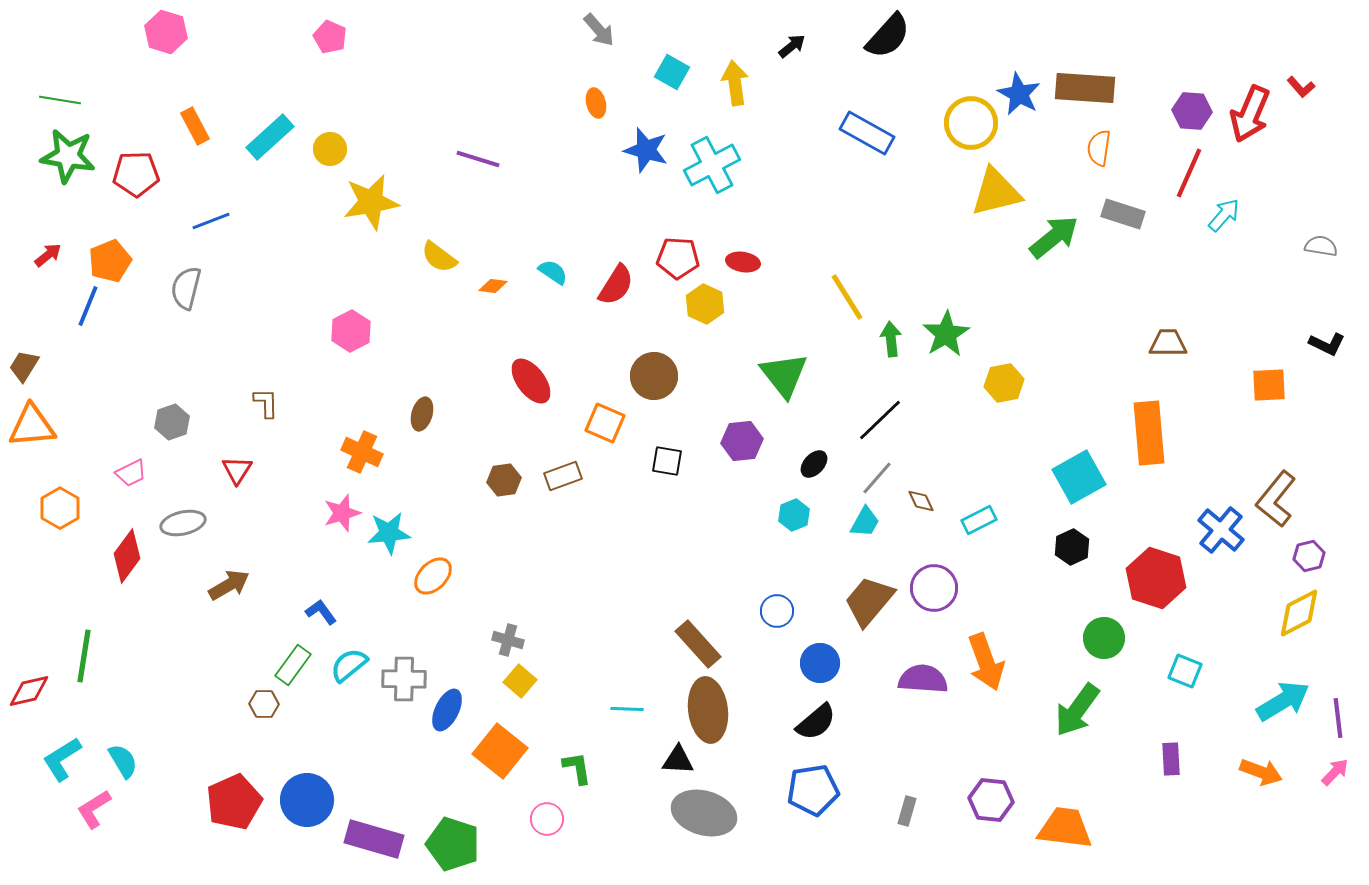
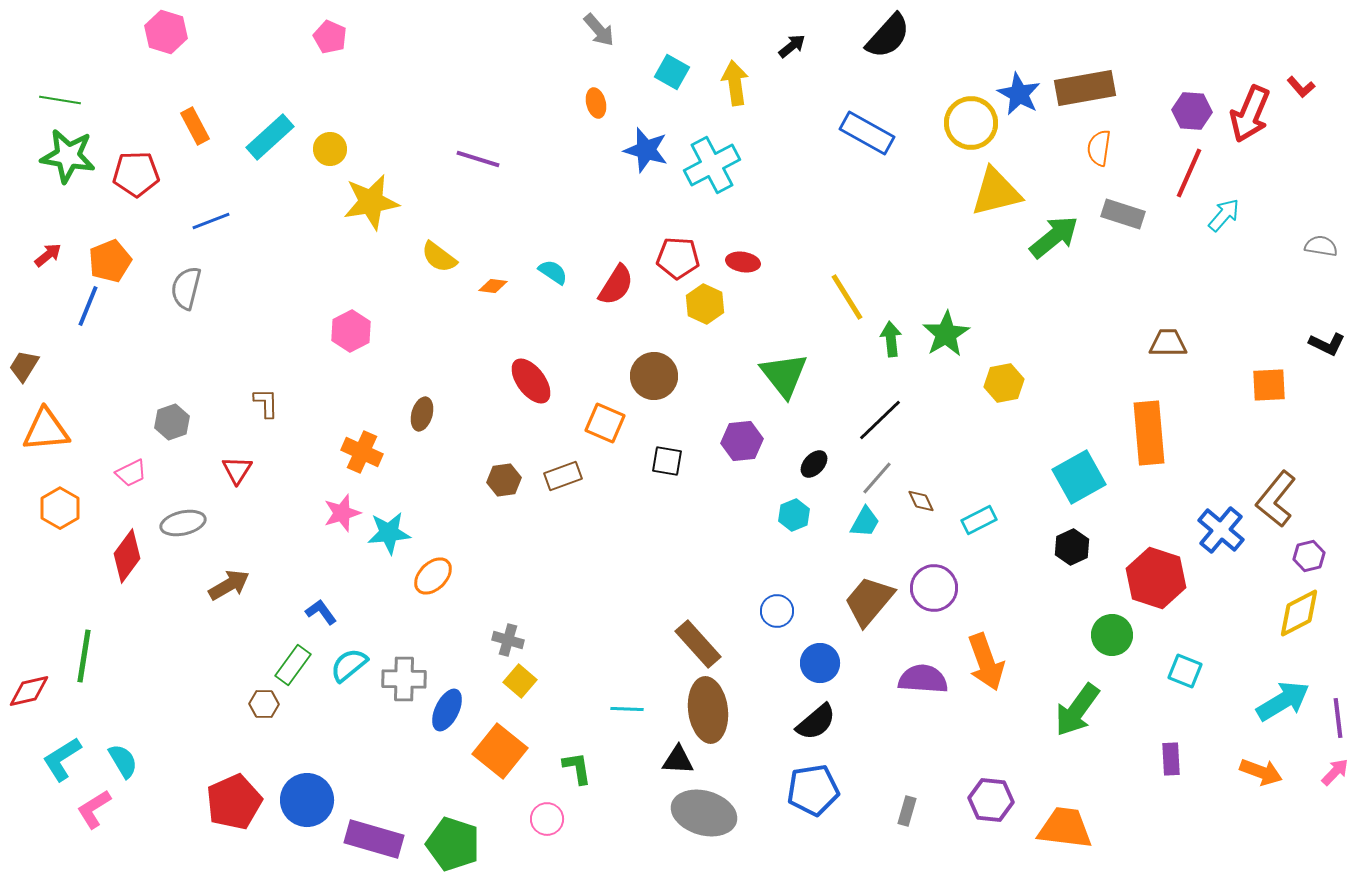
brown rectangle at (1085, 88): rotated 14 degrees counterclockwise
orange triangle at (32, 426): moved 14 px right, 4 px down
green circle at (1104, 638): moved 8 px right, 3 px up
